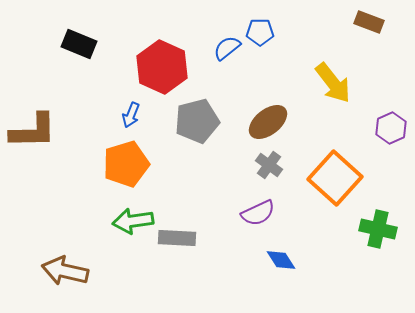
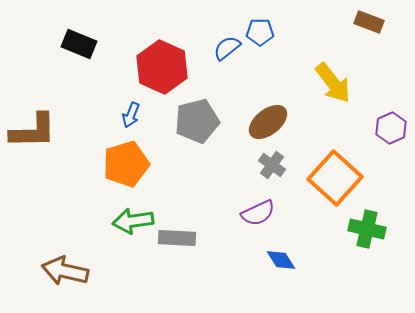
gray cross: moved 3 px right
green cross: moved 11 px left
